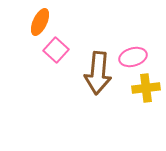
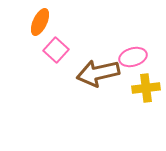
brown arrow: rotated 72 degrees clockwise
